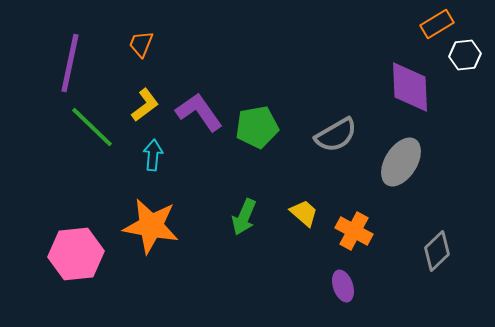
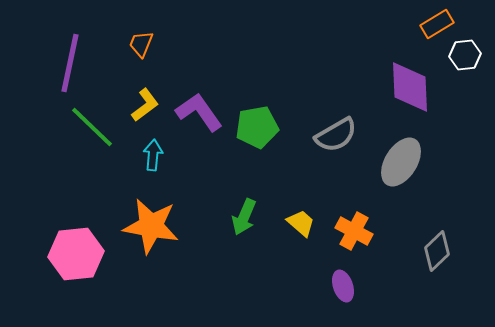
yellow trapezoid: moved 3 px left, 10 px down
